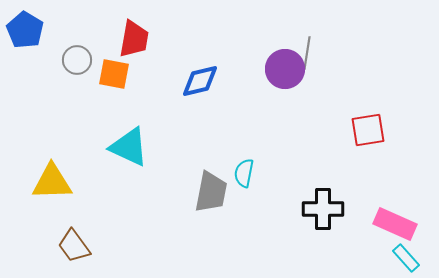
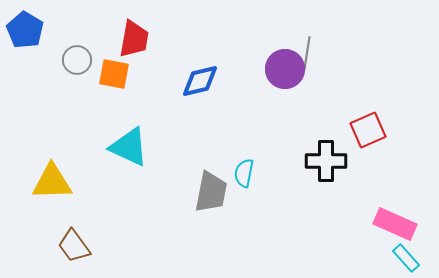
red square: rotated 15 degrees counterclockwise
black cross: moved 3 px right, 48 px up
